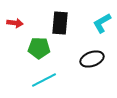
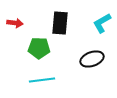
cyan line: moved 2 px left; rotated 20 degrees clockwise
